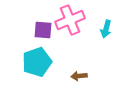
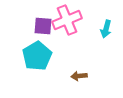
pink cross: moved 3 px left
purple square: moved 4 px up
cyan pentagon: moved 6 px up; rotated 12 degrees counterclockwise
